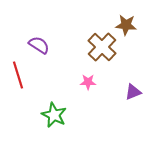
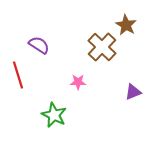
brown star: rotated 25 degrees clockwise
pink star: moved 10 px left
